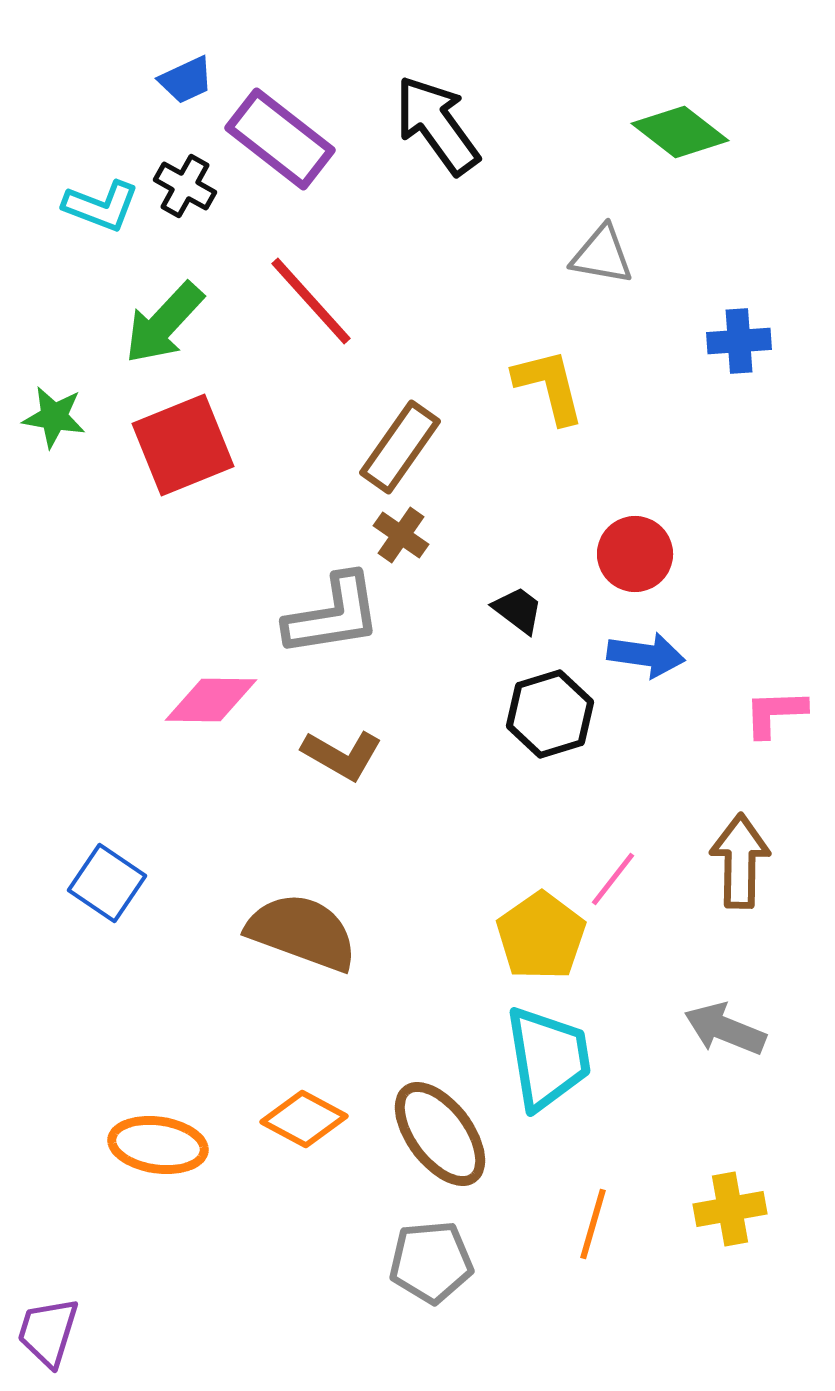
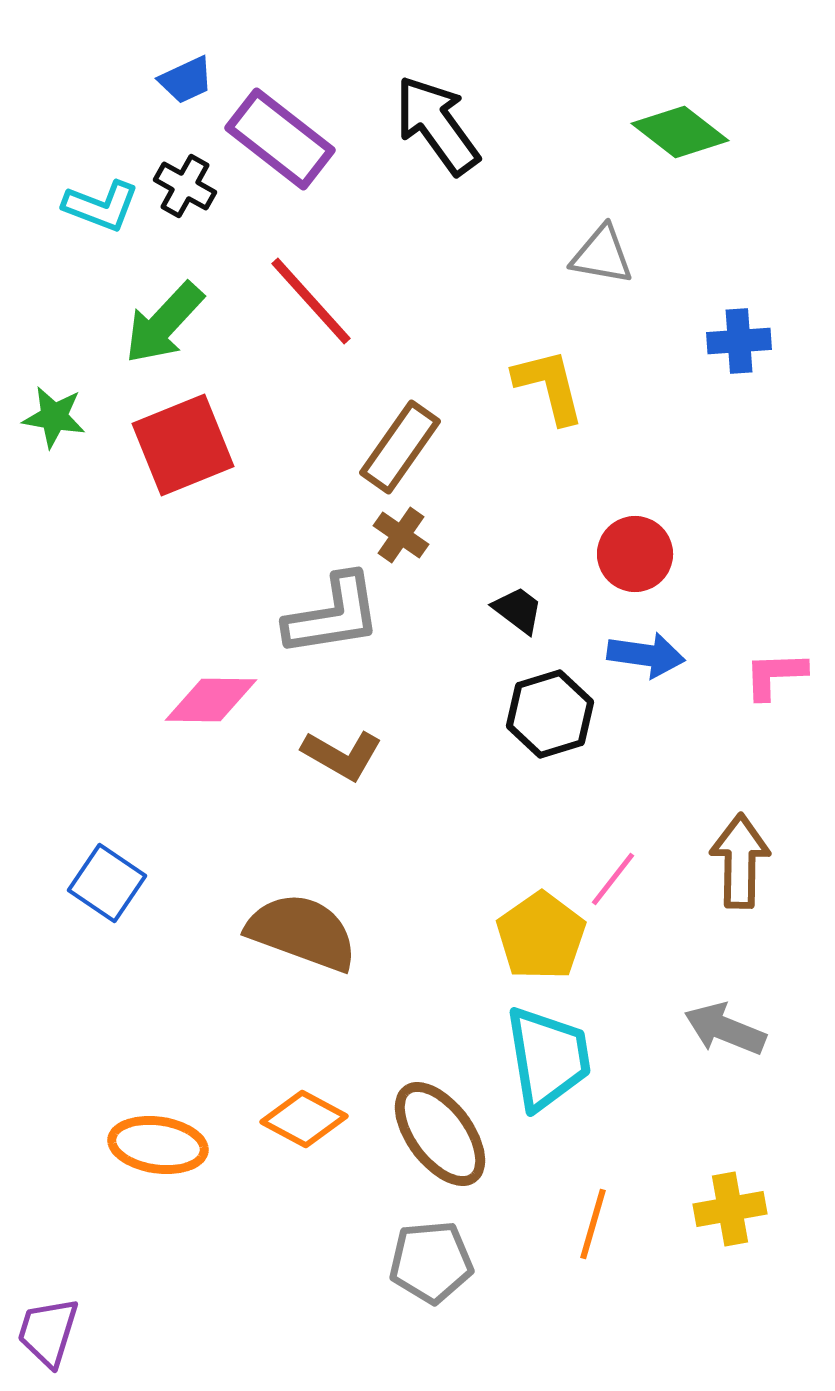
pink L-shape: moved 38 px up
